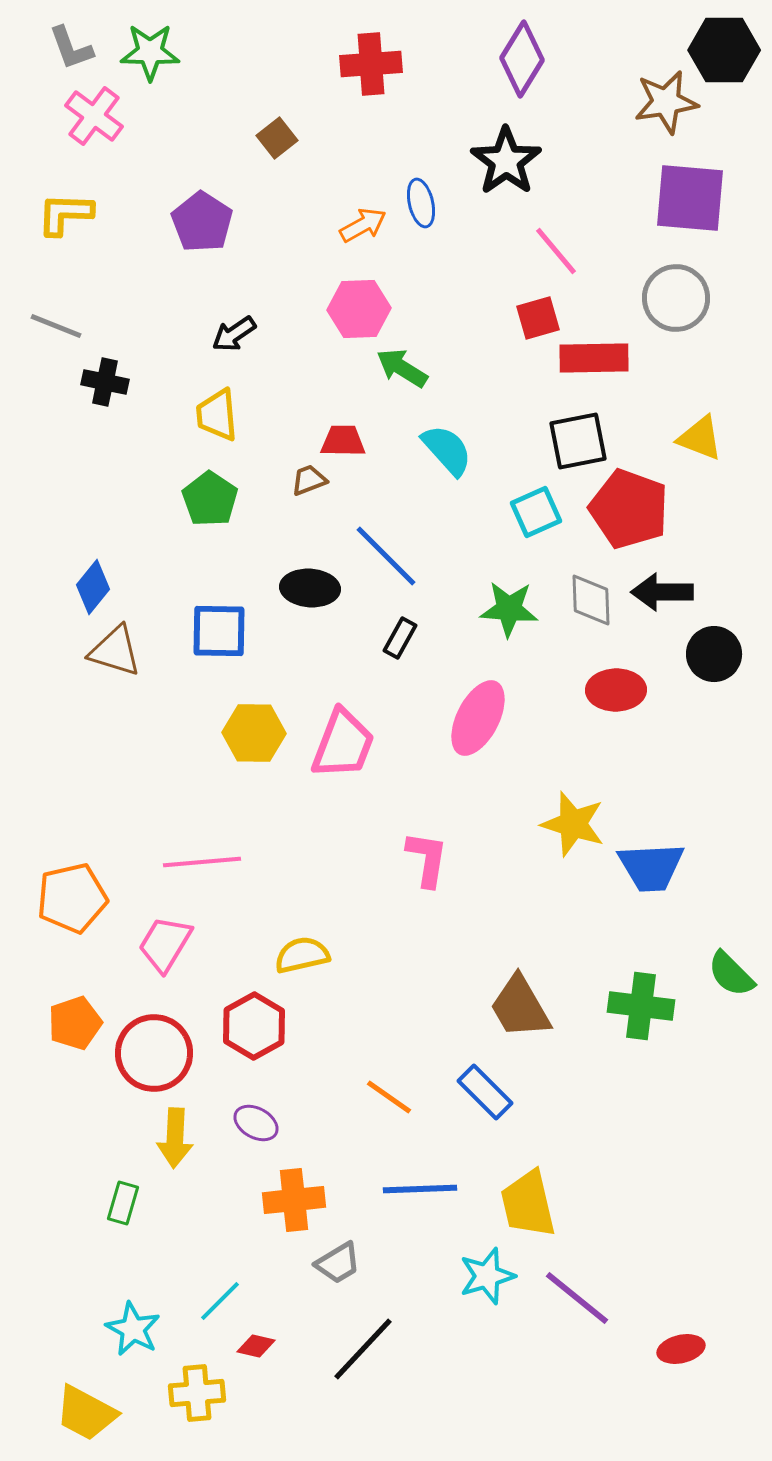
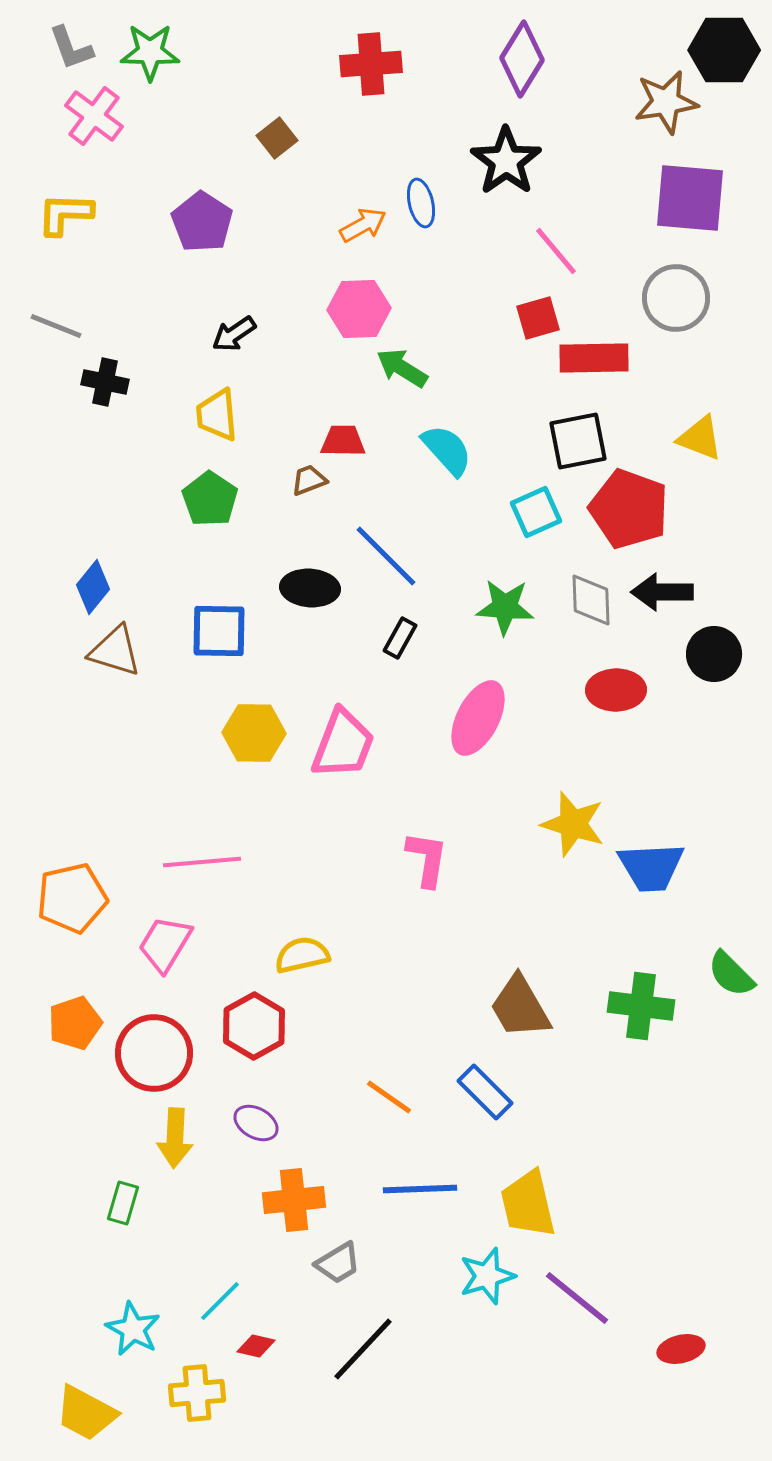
green star at (509, 609): moved 4 px left, 2 px up
